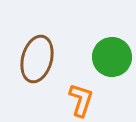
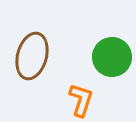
brown ellipse: moved 5 px left, 3 px up
